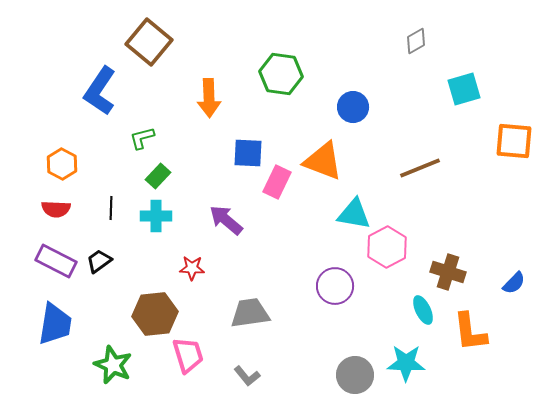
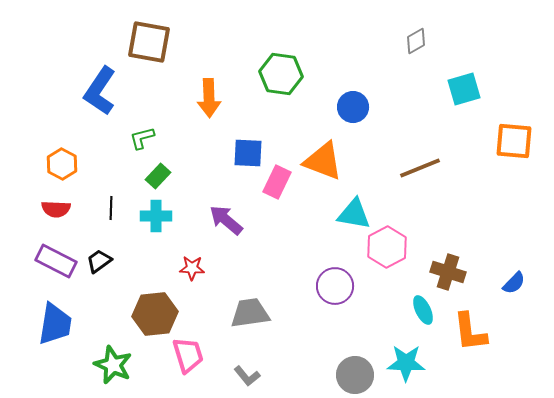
brown square: rotated 30 degrees counterclockwise
